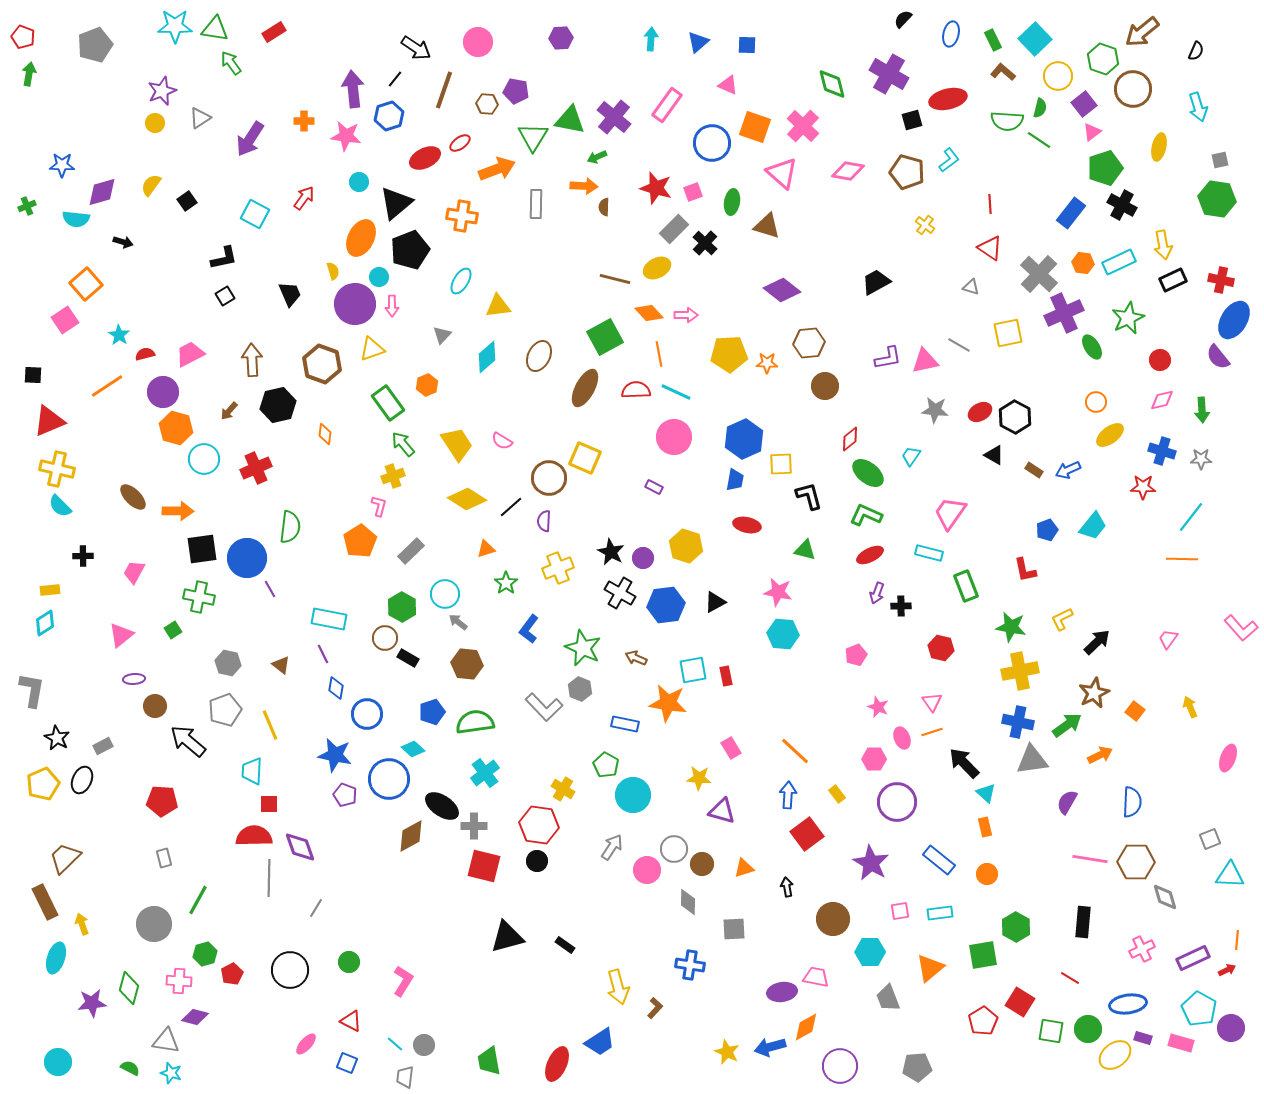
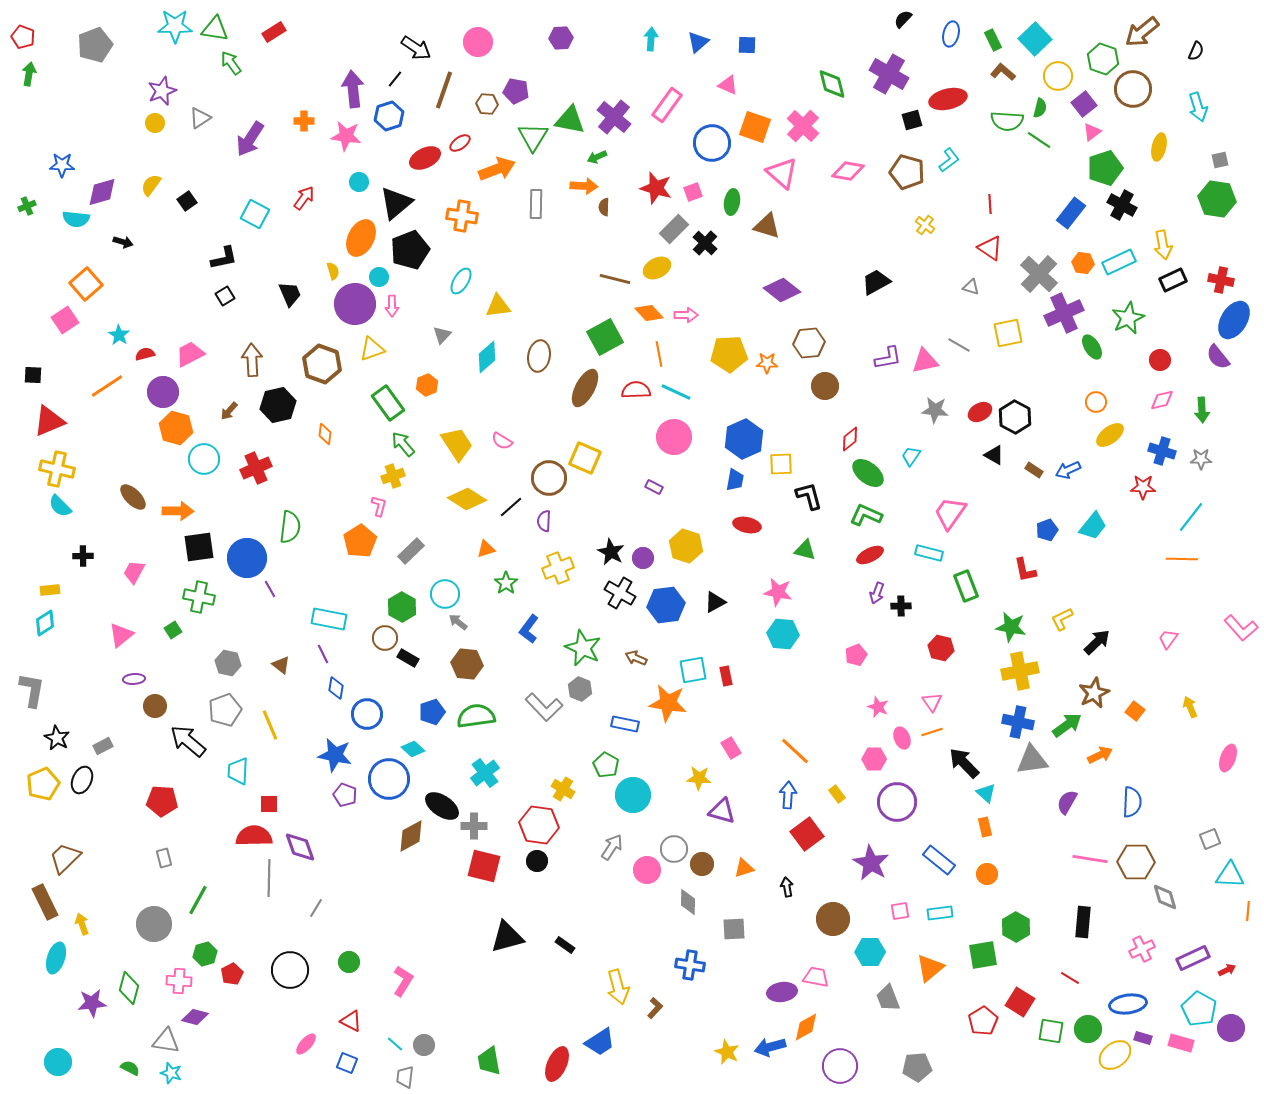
brown ellipse at (539, 356): rotated 16 degrees counterclockwise
black square at (202, 549): moved 3 px left, 2 px up
green semicircle at (475, 722): moved 1 px right, 6 px up
cyan trapezoid at (252, 771): moved 14 px left
orange line at (1237, 940): moved 11 px right, 29 px up
